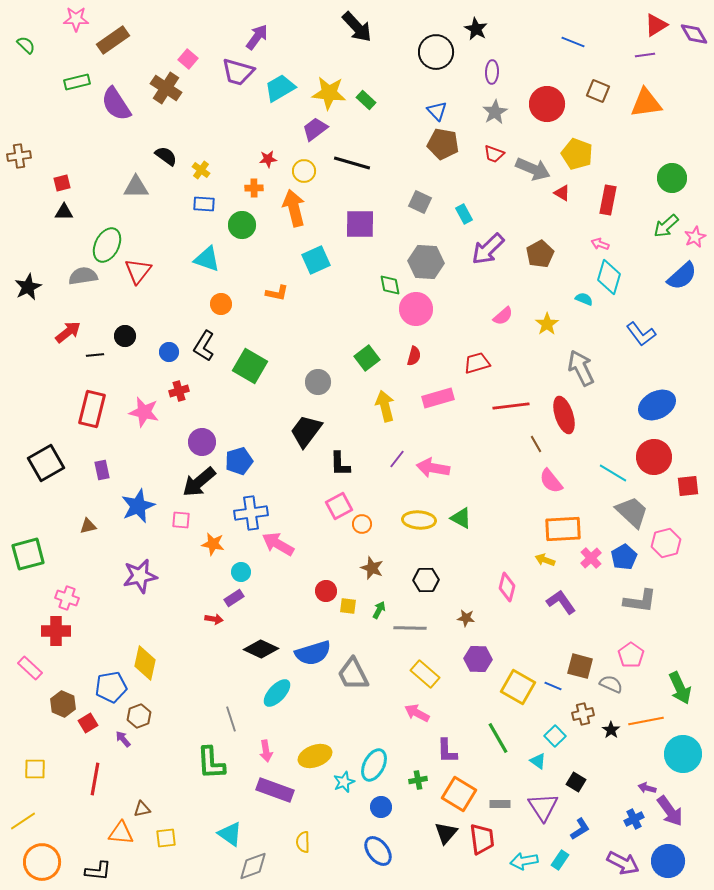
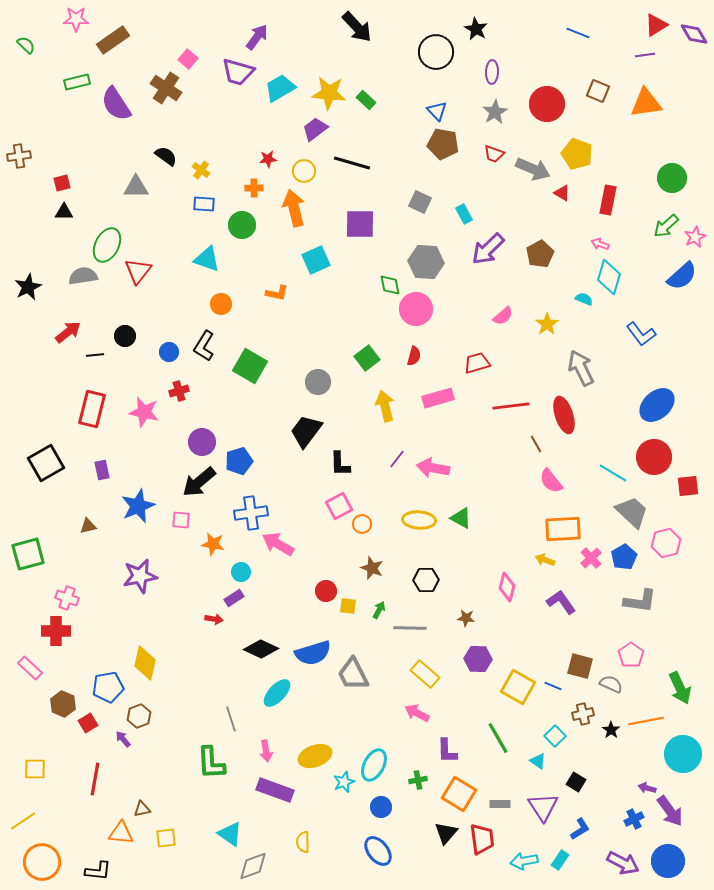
blue line at (573, 42): moved 5 px right, 9 px up
blue ellipse at (657, 405): rotated 15 degrees counterclockwise
blue pentagon at (111, 687): moved 3 px left
